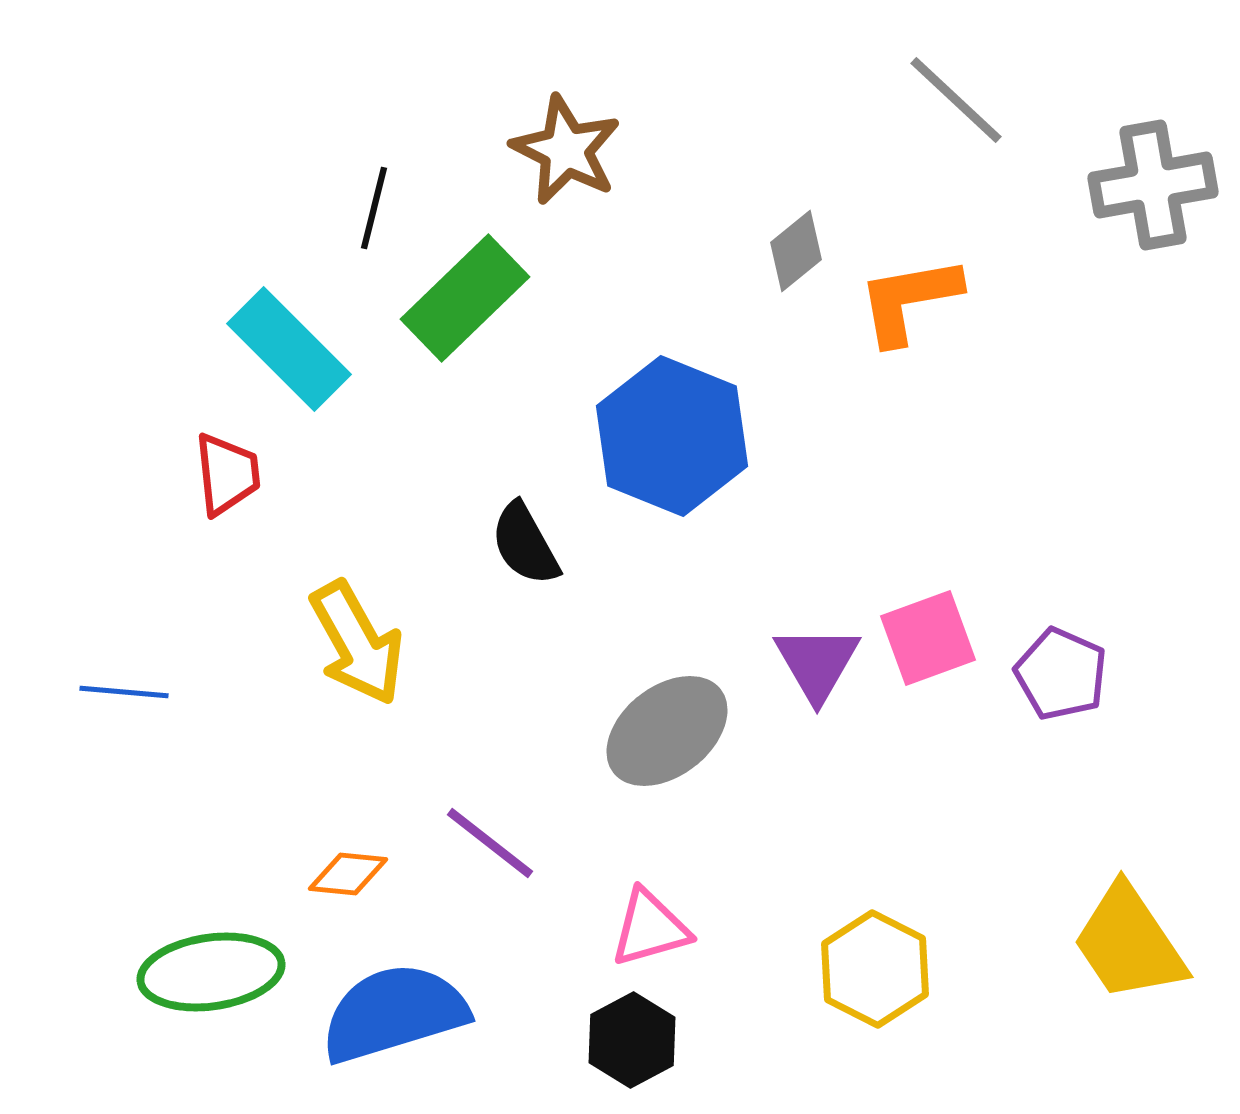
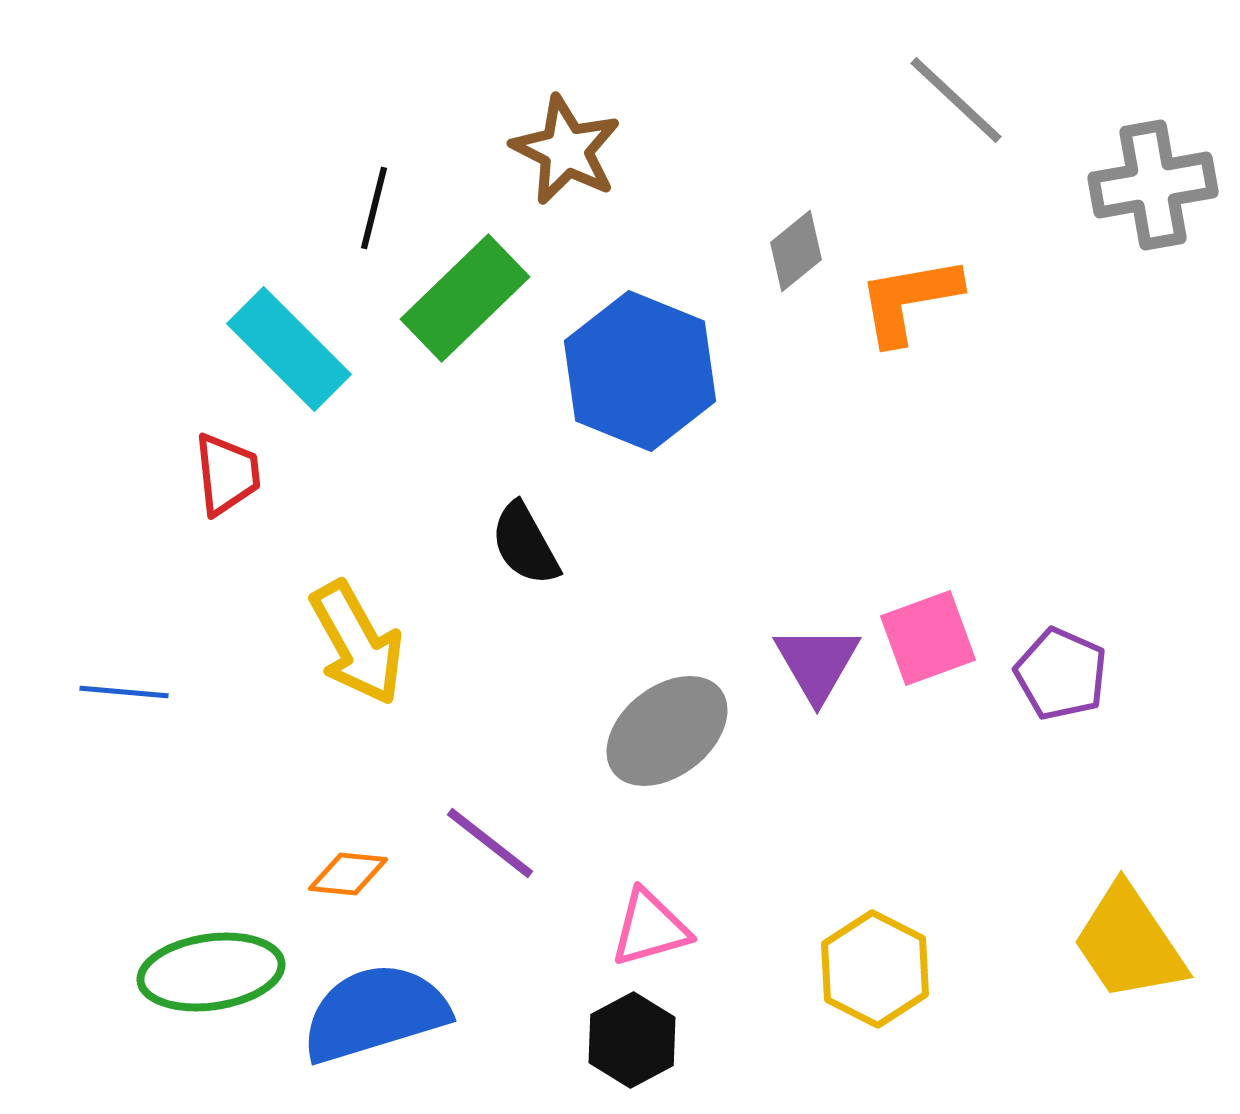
blue hexagon: moved 32 px left, 65 px up
blue semicircle: moved 19 px left
